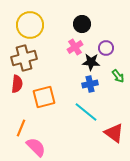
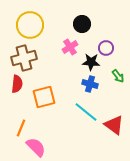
pink cross: moved 5 px left
blue cross: rotated 28 degrees clockwise
red triangle: moved 8 px up
